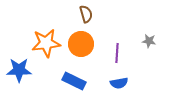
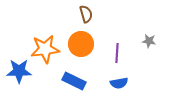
orange star: moved 1 px left, 6 px down
blue star: moved 1 px down
